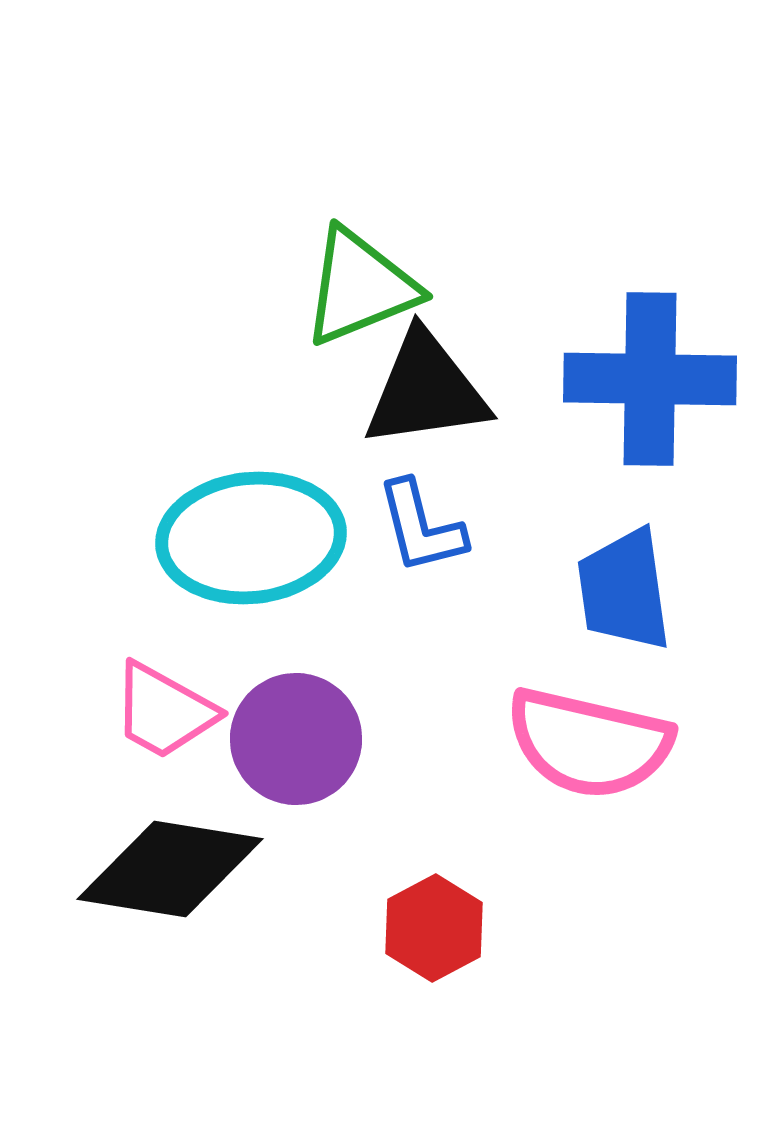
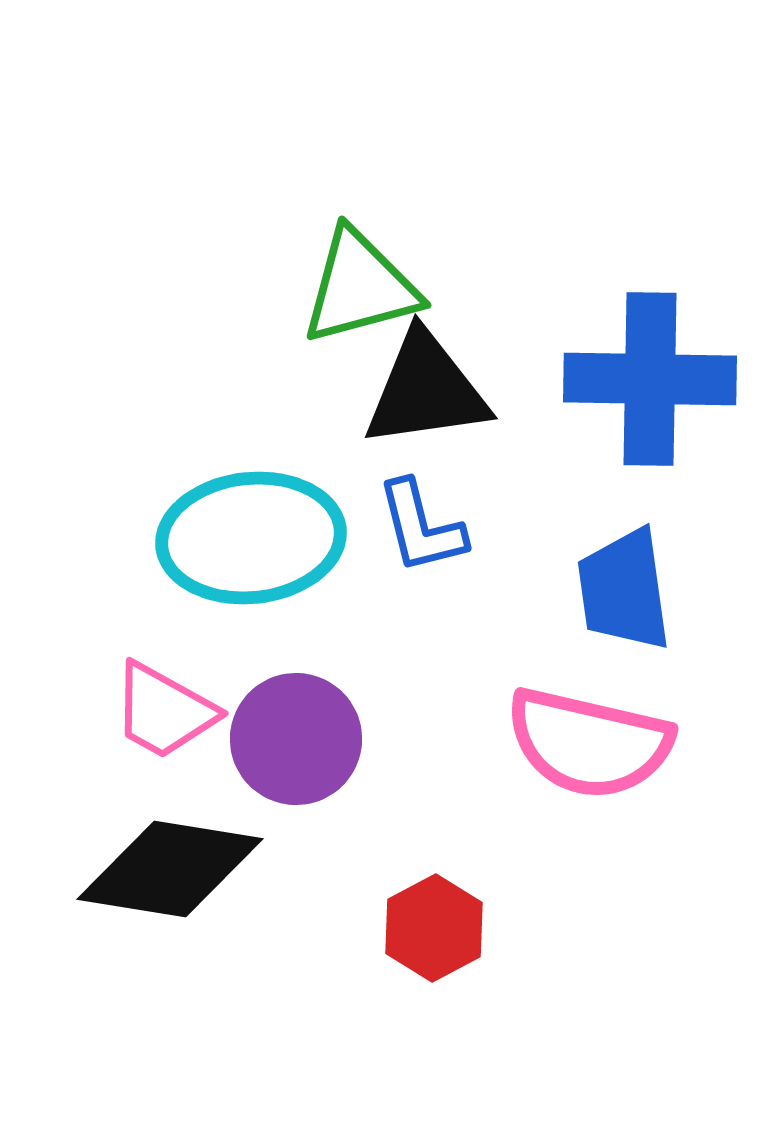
green triangle: rotated 7 degrees clockwise
